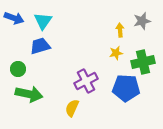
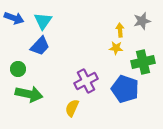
blue trapezoid: rotated 150 degrees clockwise
yellow star: moved 5 px up; rotated 16 degrees clockwise
blue pentagon: moved 1 px left, 1 px down; rotated 16 degrees clockwise
